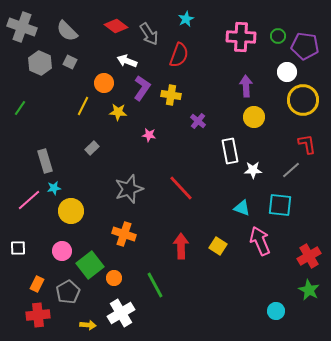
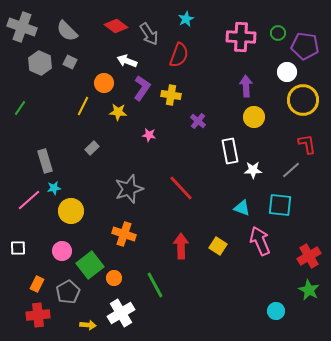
green circle at (278, 36): moved 3 px up
